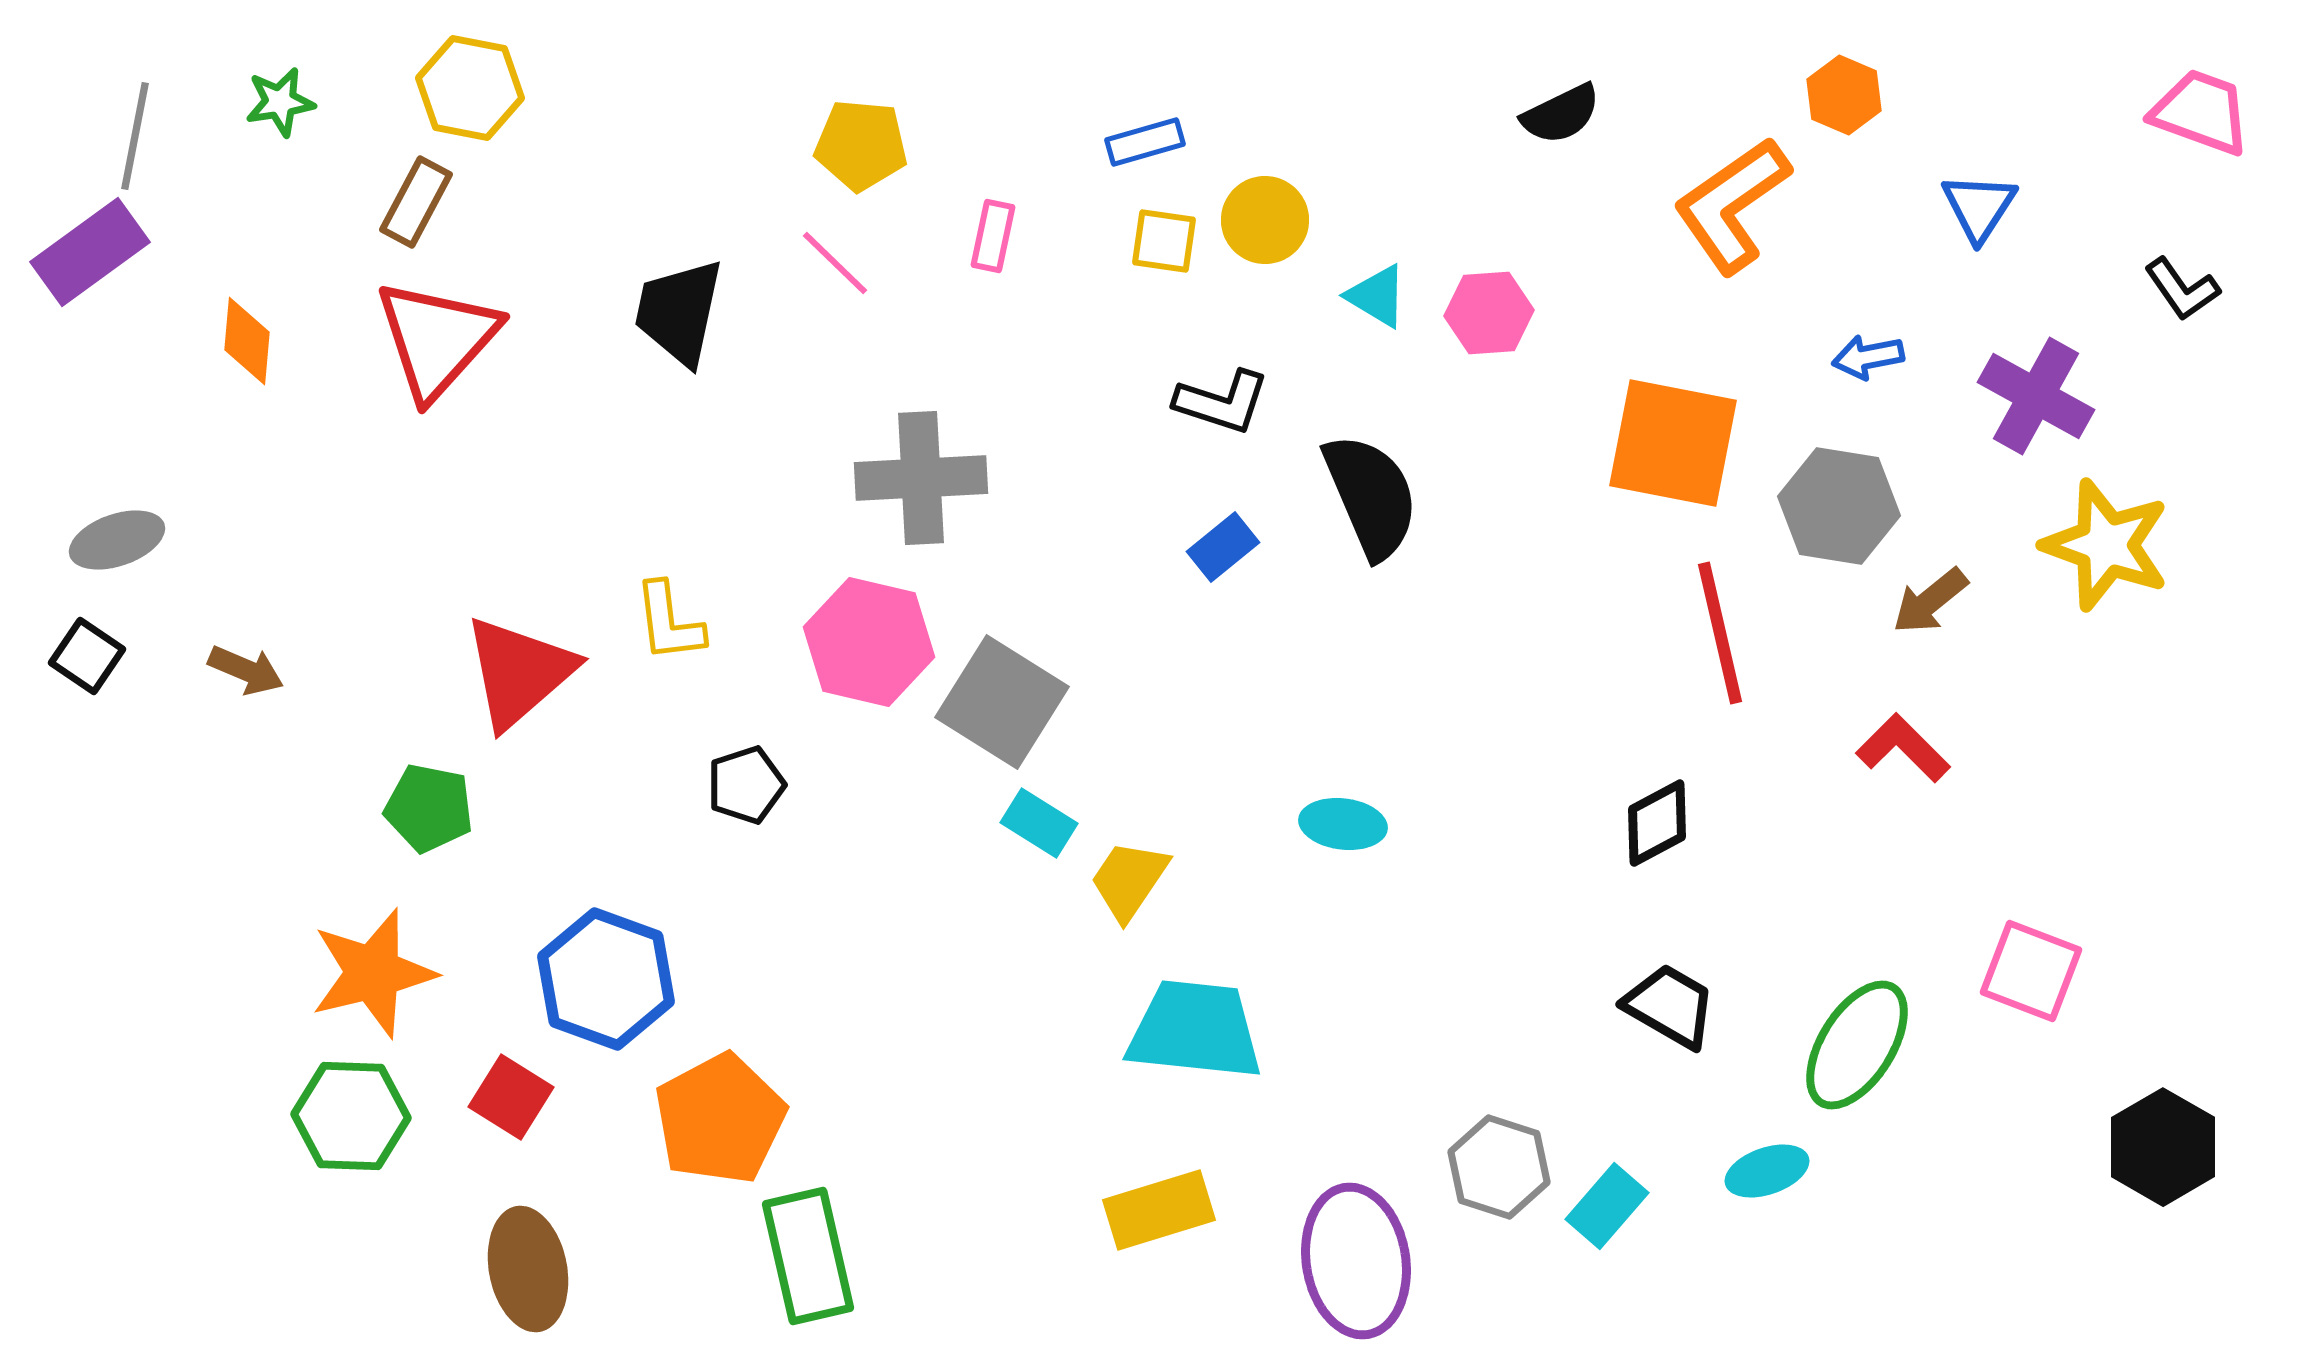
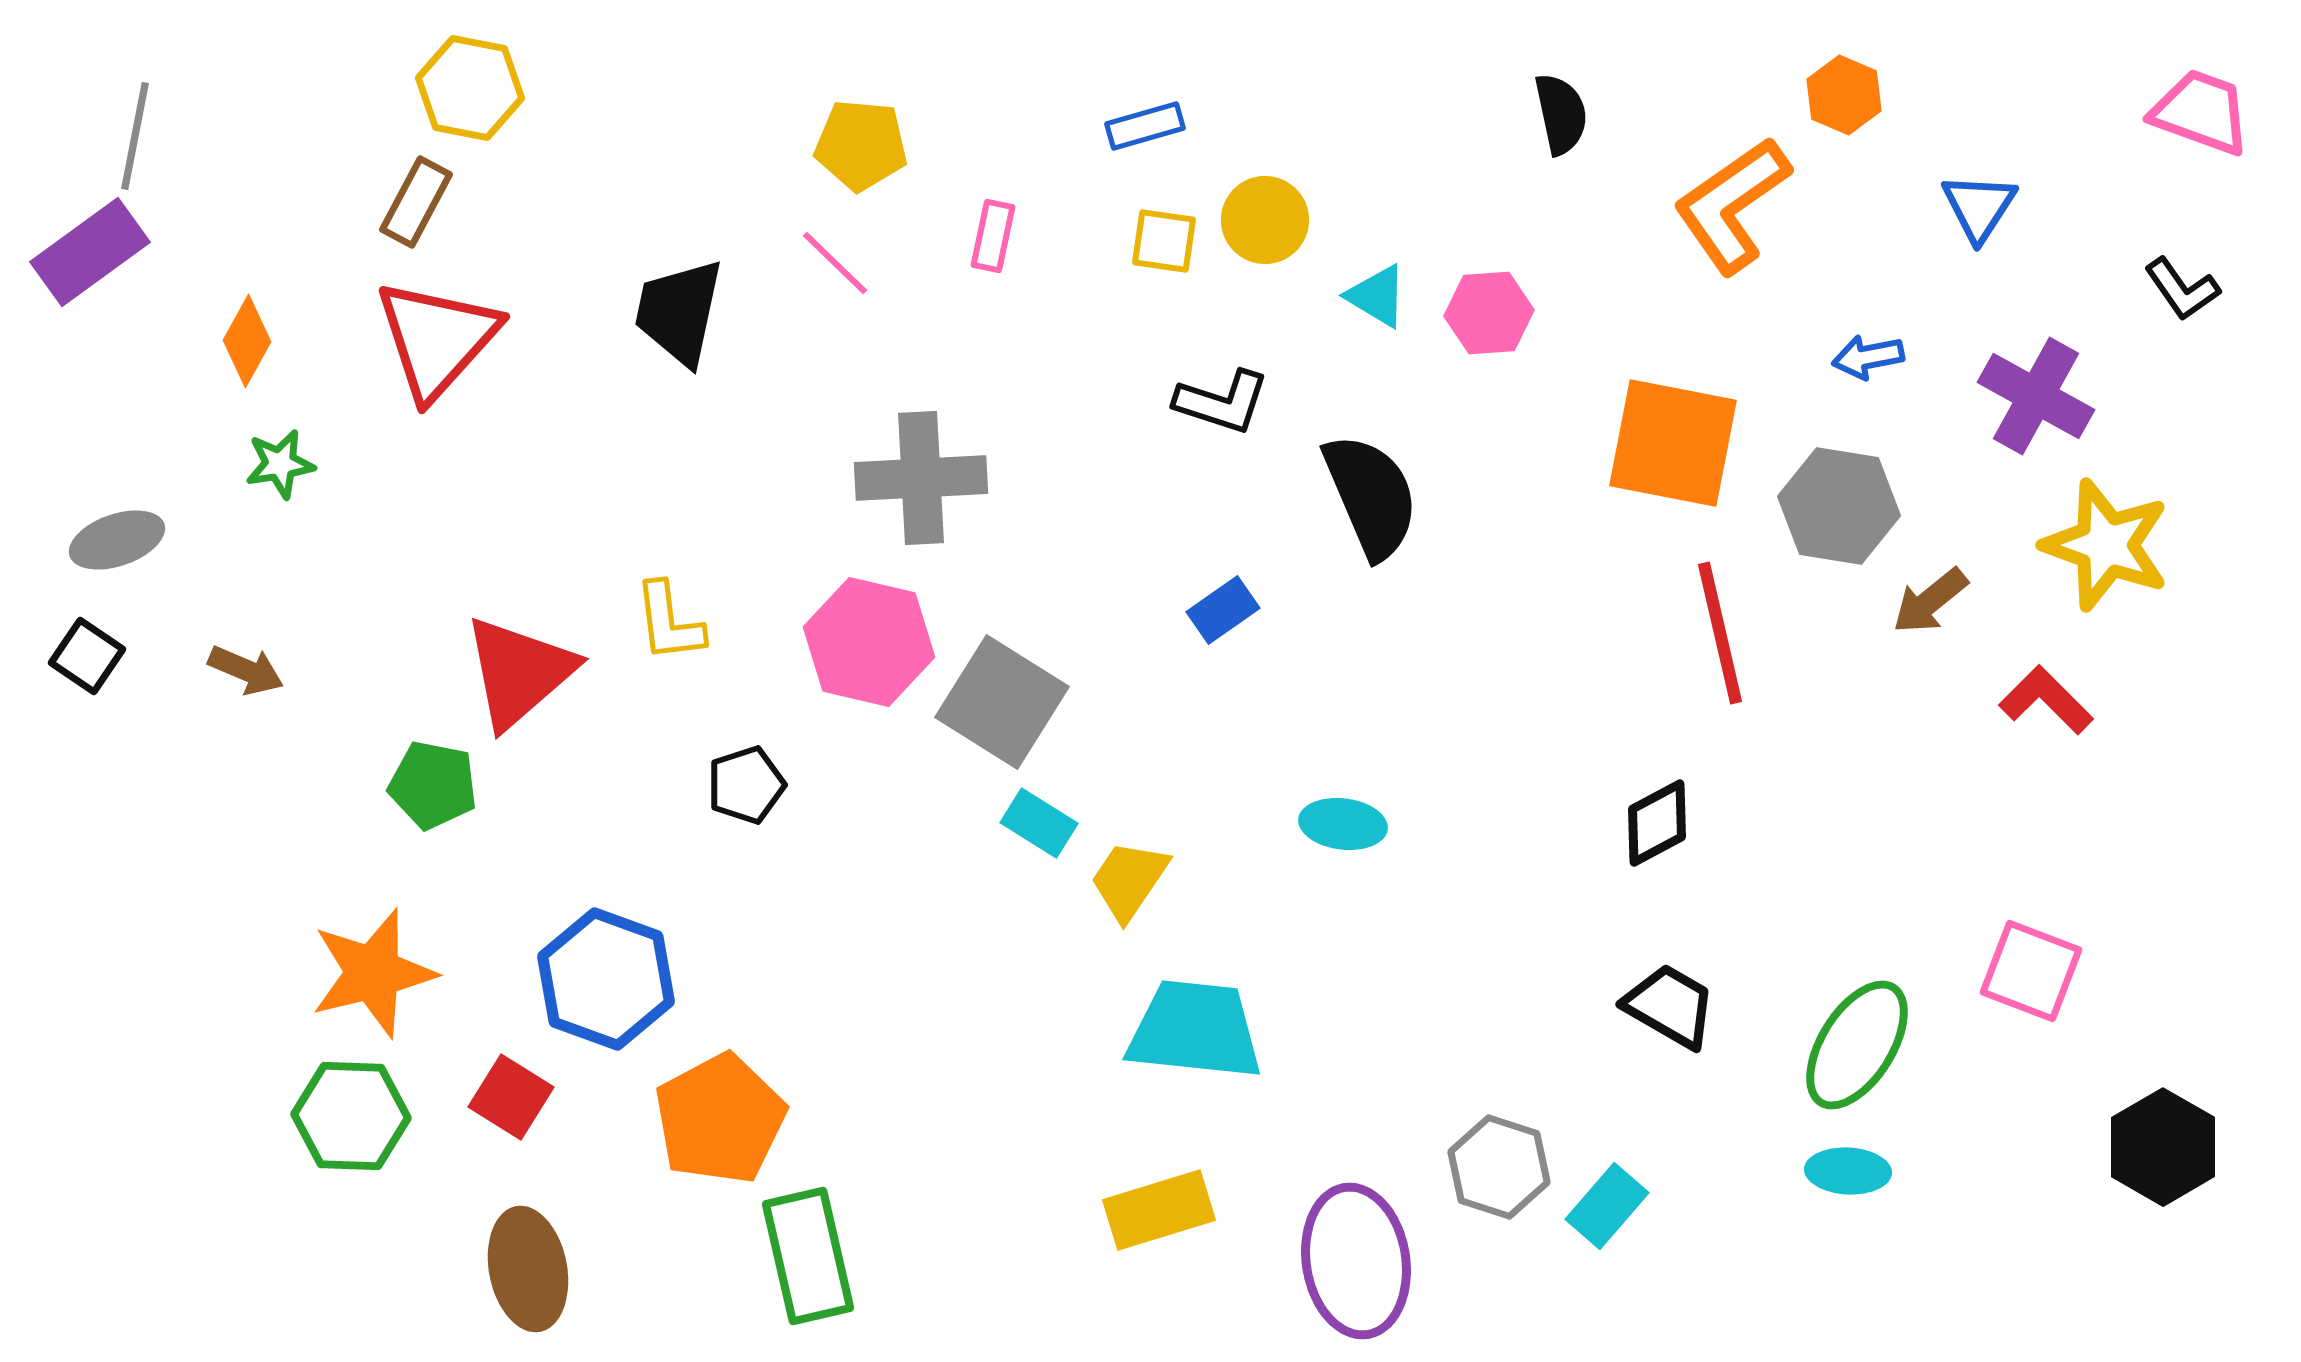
green star at (280, 102): moved 362 px down
black semicircle at (1561, 114): rotated 76 degrees counterclockwise
blue rectangle at (1145, 142): moved 16 px up
orange diamond at (247, 341): rotated 24 degrees clockwise
blue rectangle at (1223, 547): moved 63 px down; rotated 4 degrees clockwise
red L-shape at (1903, 748): moved 143 px right, 48 px up
green pentagon at (429, 808): moved 4 px right, 23 px up
cyan ellipse at (1767, 1171): moved 81 px right; rotated 22 degrees clockwise
